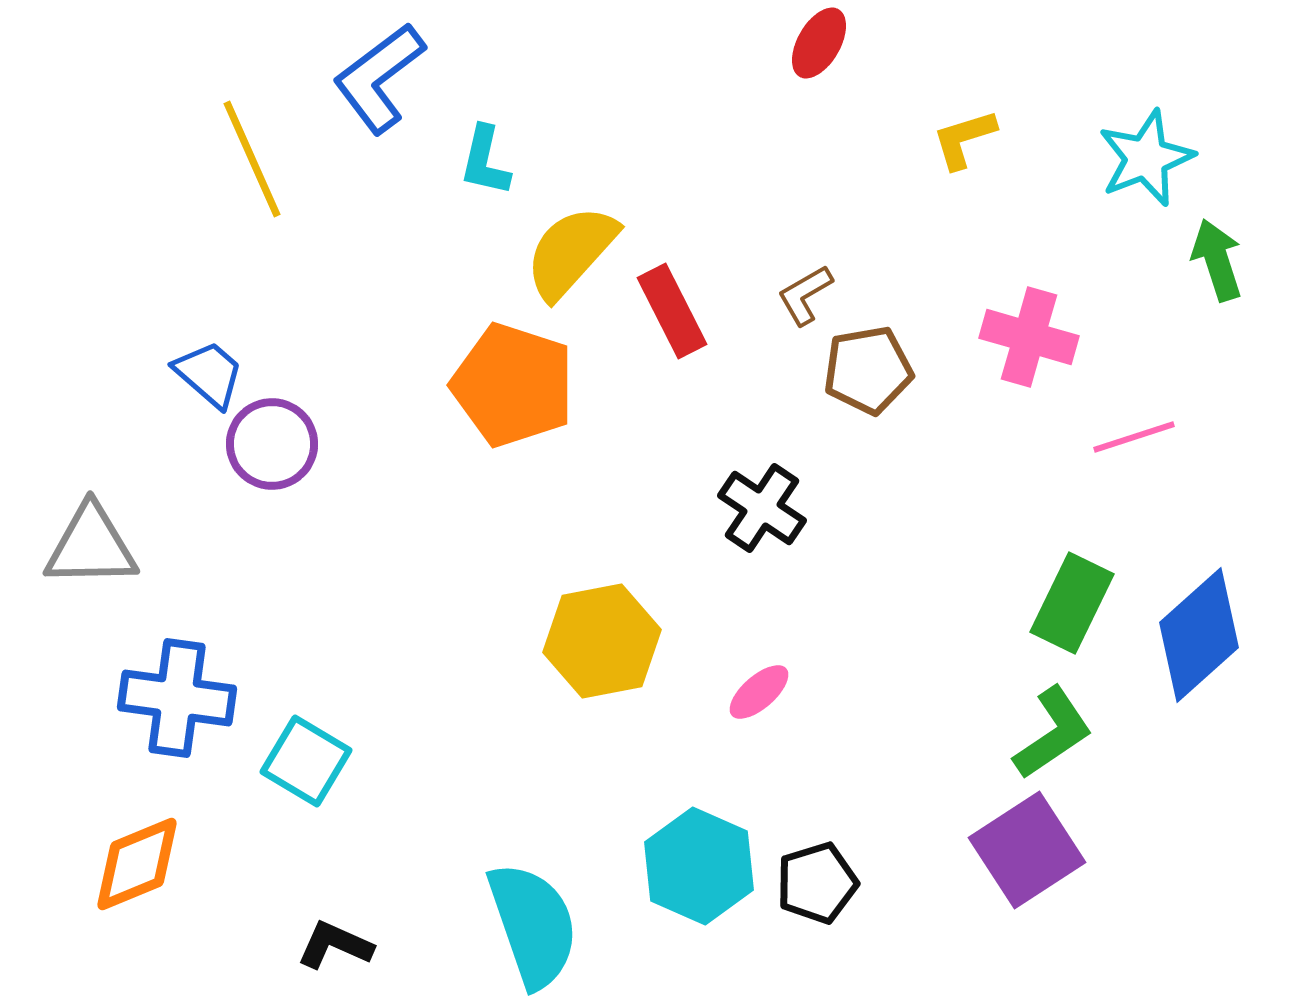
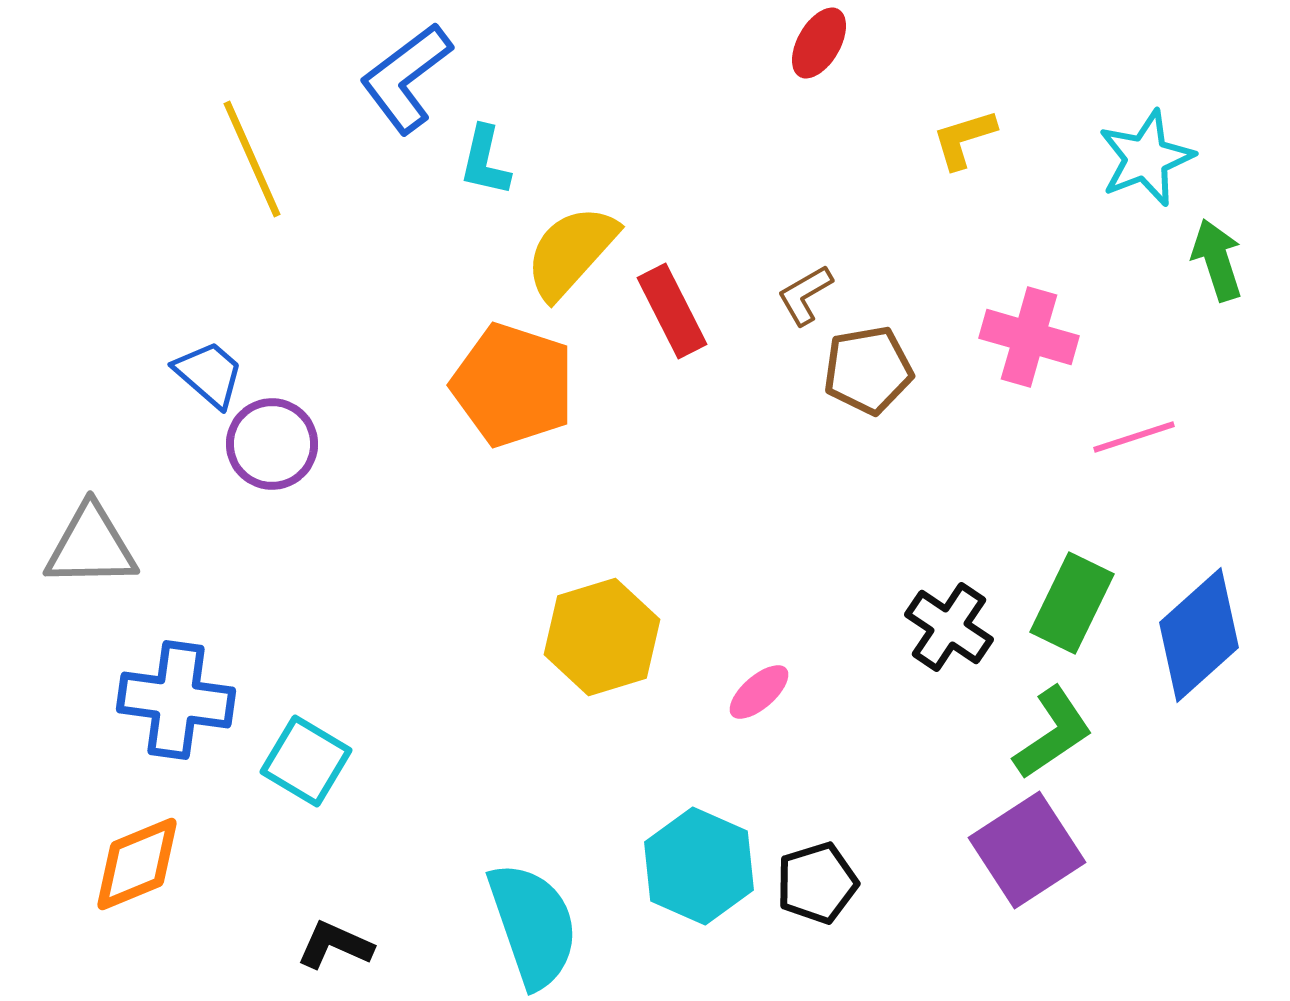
blue L-shape: moved 27 px right
black cross: moved 187 px right, 119 px down
yellow hexagon: moved 4 px up; rotated 6 degrees counterclockwise
blue cross: moved 1 px left, 2 px down
